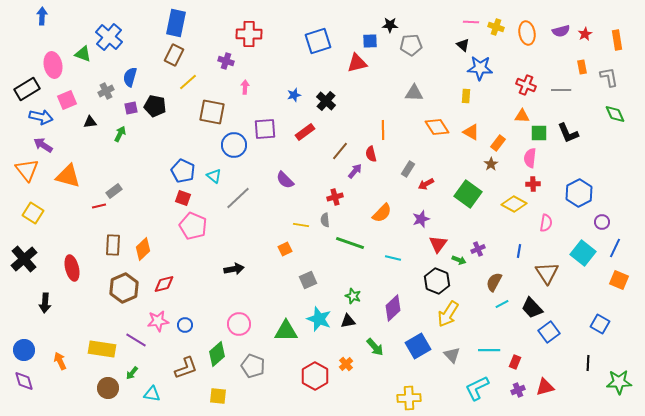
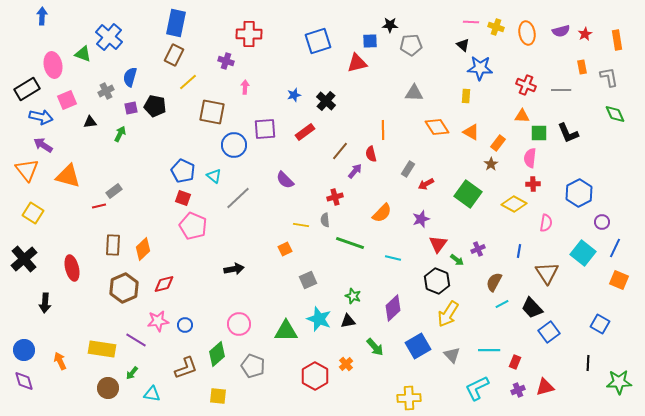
green arrow at (459, 260): moved 2 px left; rotated 16 degrees clockwise
